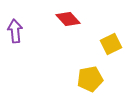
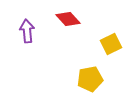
purple arrow: moved 12 px right
